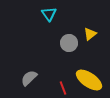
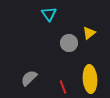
yellow triangle: moved 1 px left, 1 px up
yellow ellipse: moved 1 px right, 1 px up; rotated 52 degrees clockwise
red line: moved 1 px up
